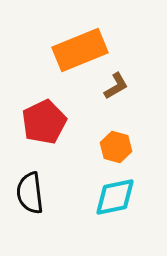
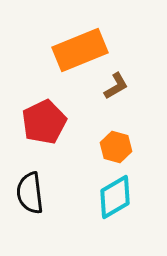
cyan diamond: rotated 18 degrees counterclockwise
